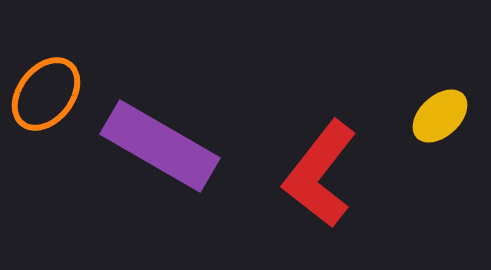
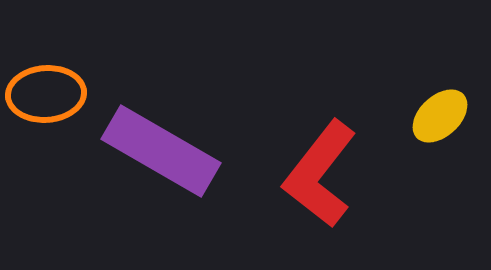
orange ellipse: rotated 48 degrees clockwise
purple rectangle: moved 1 px right, 5 px down
